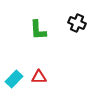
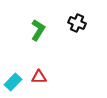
green L-shape: rotated 145 degrees counterclockwise
cyan rectangle: moved 1 px left, 3 px down
